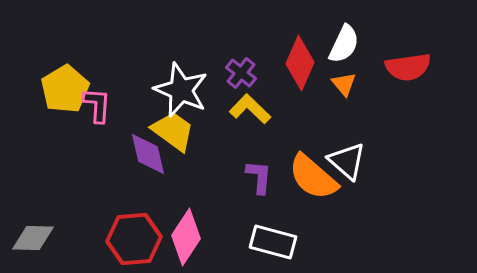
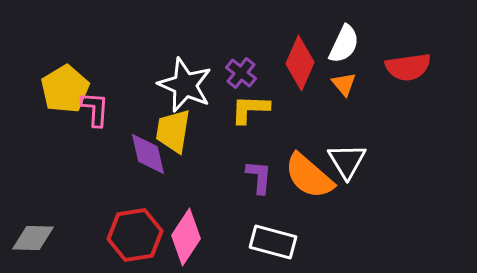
white star: moved 4 px right, 5 px up
pink L-shape: moved 2 px left, 4 px down
yellow L-shape: rotated 42 degrees counterclockwise
yellow trapezoid: rotated 117 degrees counterclockwise
white triangle: rotated 18 degrees clockwise
orange semicircle: moved 4 px left, 1 px up
red hexagon: moved 1 px right, 4 px up; rotated 4 degrees counterclockwise
